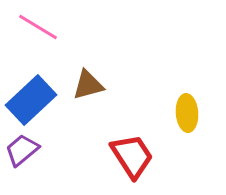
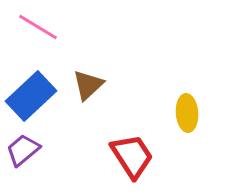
brown triangle: rotated 28 degrees counterclockwise
blue rectangle: moved 4 px up
purple trapezoid: moved 1 px right
